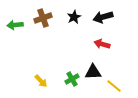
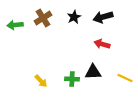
brown cross: rotated 12 degrees counterclockwise
green cross: rotated 32 degrees clockwise
yellow line: moved 11 px right, 8 px up; rotated 14 degrees counterclockwise
